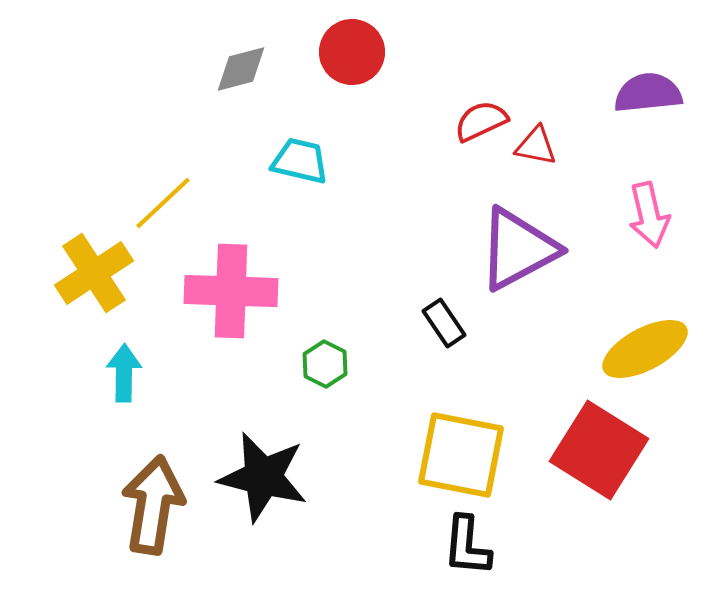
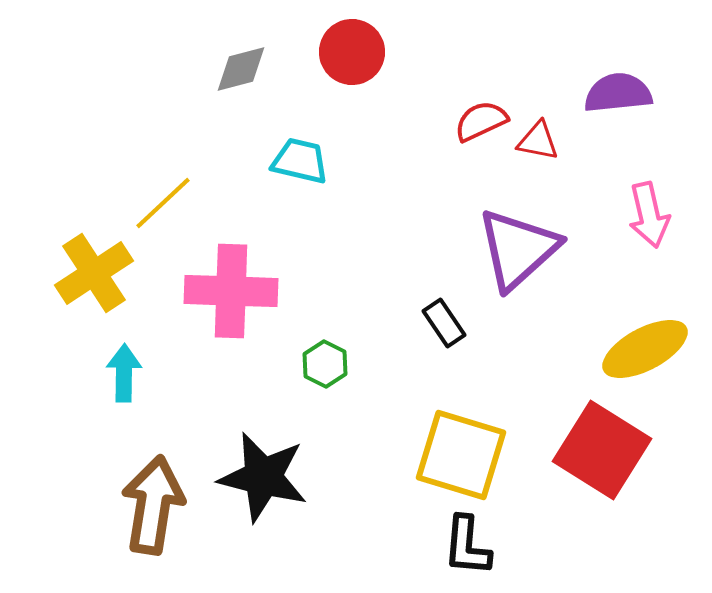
purple semicircle: moved 30 px left
red triangle: moved 2 px right, 5 px up
purple triangle: rotated 14 degrees counterclockwise
red square: moved 3 px right
yellow square: rotated 6 degrees clockwise
